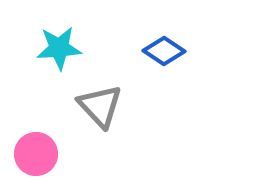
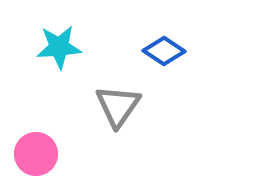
cyan star: moved 1 px up
gray triangle: moved 18 px right; rotated 18 degrees clockwise
